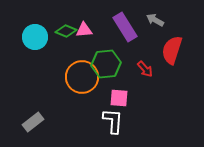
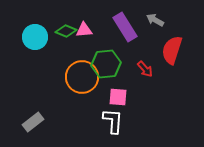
pink square: moved 1 px left, 1 px up
